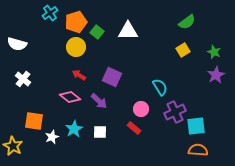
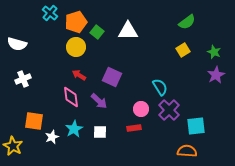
cyan cross: rotated 14 degrees counterclockwise
white cross: rotated 28 degrees clockwise
pink diamond: moved 1 px right; rotated 45 degrees clockwise
purple cross: moved 6 px left, 2 px up; rotated 20 degrees counterclockwise
red rectangle: rotated 48 degrees counterclockwise
orange semicircle: moved 11 px left, 1 px down
